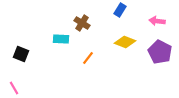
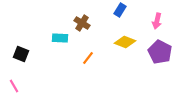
pink arrow: rotated 84 degrees counterclockwise
cyan rectangle: moved 1 px left, 1 px up
pink line: moved 2 px up
